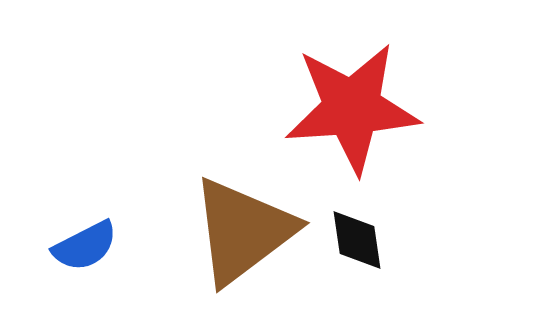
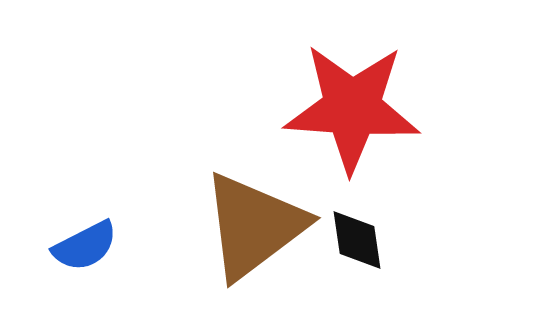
red star: rotated 8 degrees clockwise
brown triangle: moved 11 px right, 5 px up
